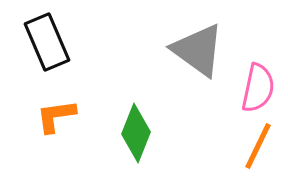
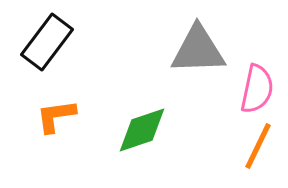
black rectangle: rotated 60 degrees clockwise
gray triangle: rotated 38 degrees counterclockwise
pink semicircle: moved 1 px left, 1 px down
green diamond: moved 6 px right, 3 px up; rotated 50 degrees clockwise
